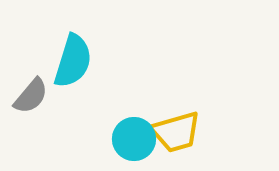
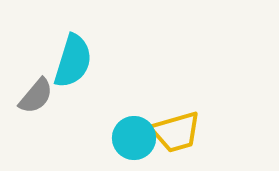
gray semicircle: moved 5 px right
cyan circle: moved 1 px up
